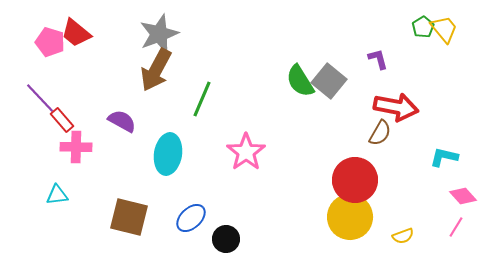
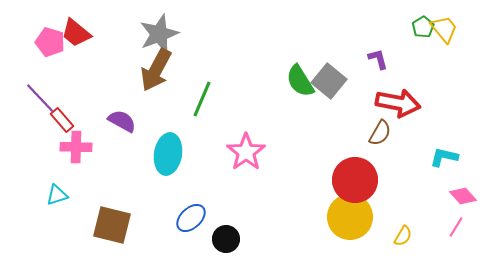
red arrow: moved 2 px right, 4 px up
cyan triangle: rotated 10 degrees counterclockwise
brown square: moved 17 px left, 8 px down
yellow semicircle: rotated 40 degrees counterclockwise
